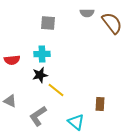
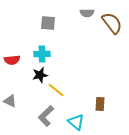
gray L-shape: moved 8 px right; rotated 10 degrees counterclockwise
